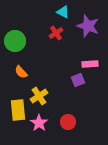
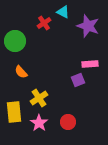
red cross: moved 12 px left, 10 px up
yellow cross: moved 2 px down
yellow rectangle: moved 4 px left, 2 px down
